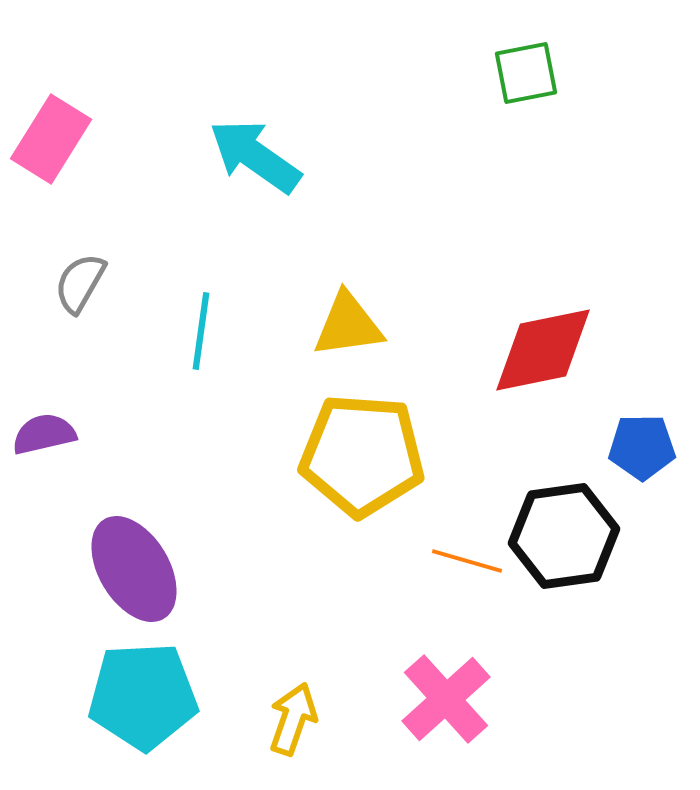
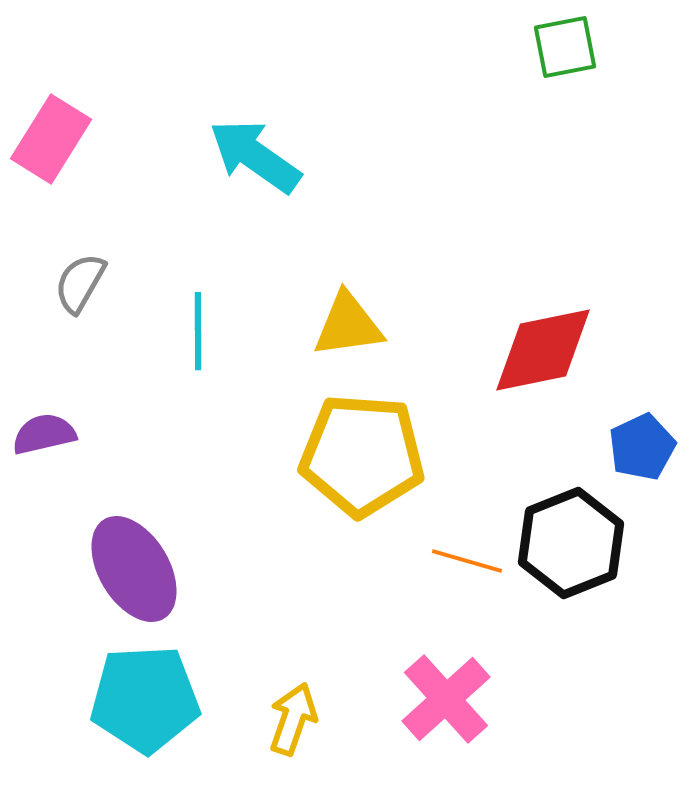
green square: moved 39 px right, 26 px up
cyan line: moved 3 px left; rotated 8 degrees counterclockwise
blue pentagon: rotated 24 degrees counterclockwise
black hexagon: moved 7 px right, 7 px down; rotated 14 degrees counterclockwise
cyan pentagon: moved 2 px right, 3 px down
